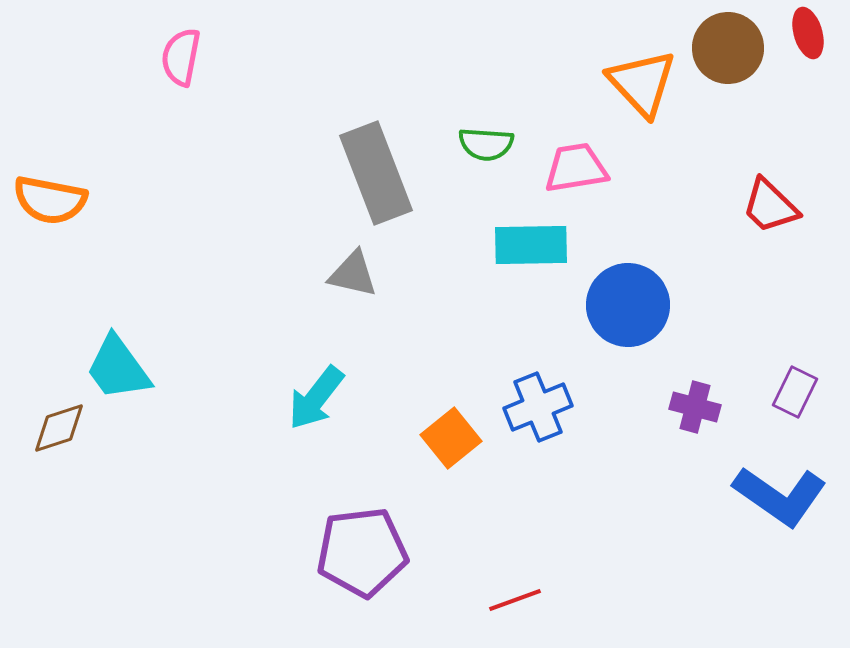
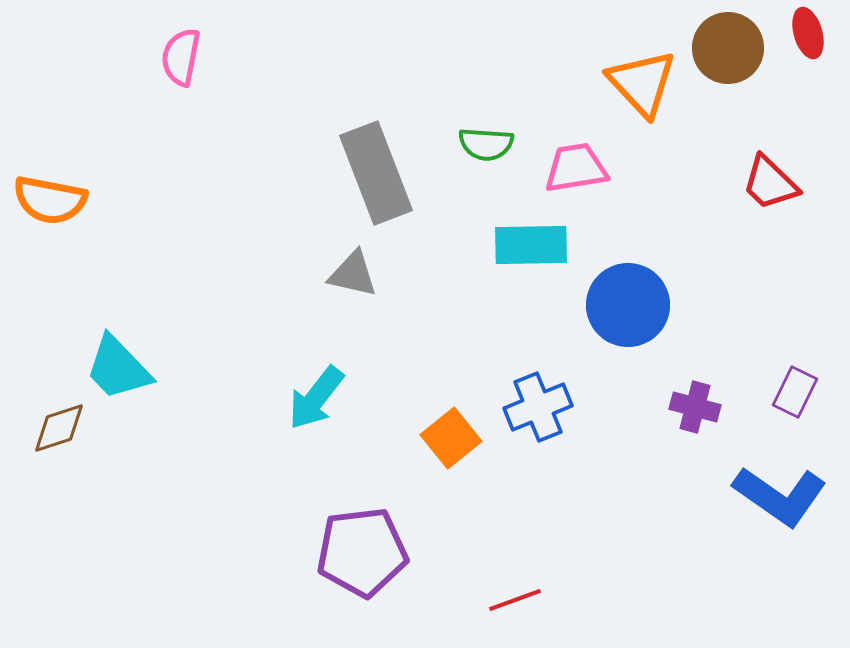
red trapezoid: moved 23 px up
cyan trapezoid: rotated 8 degrees counterclockwise
